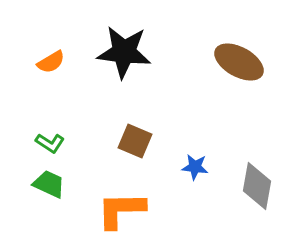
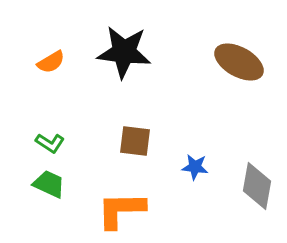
brown square: rotated 16 degrees counterclockwise
